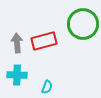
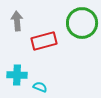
green circle: moved 1 px left, 1 px up
gray arrow: moved 22 px up
cyan semicircle: moved 7 px left; rotated 88 degrees counterclockwise
